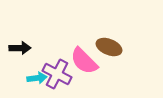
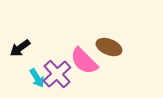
black arrow: rotated 145 degrees clockwise
purple cross: rotated 20 degrees clockwise
cyan arrow: rotated 66 degrees clockwise
